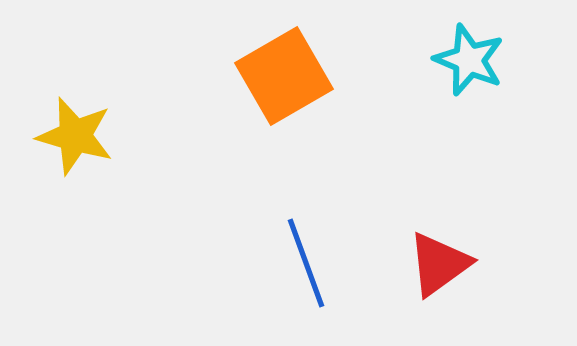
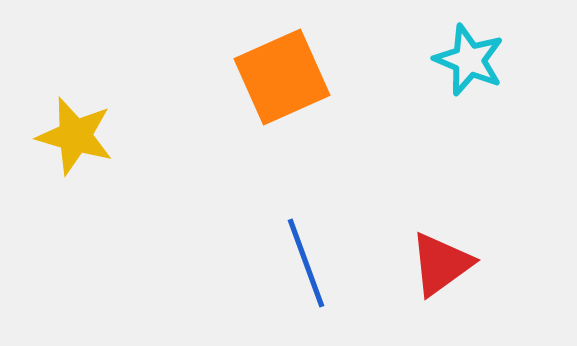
orange square: moved 2 px left, 1 px down; rotated 6 degrees clockwise
red triangle: moved 2 px right
